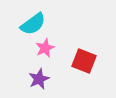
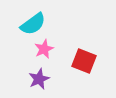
pink star: moved 1 px left, 1 px down
